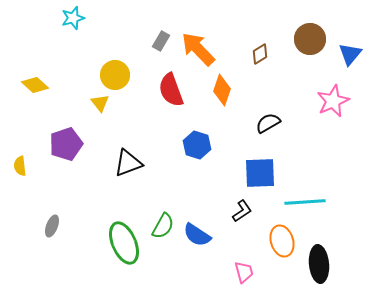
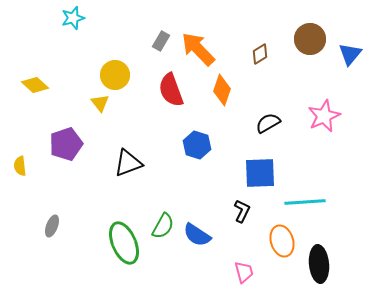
pink star: moved 9 px left, 15 px down
black L-shape: rotated 30 degrees counterclockwise
